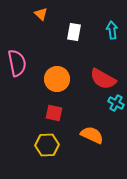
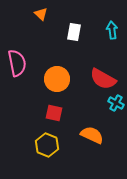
yellow hexagon: rotated 25 degrees clockwise
